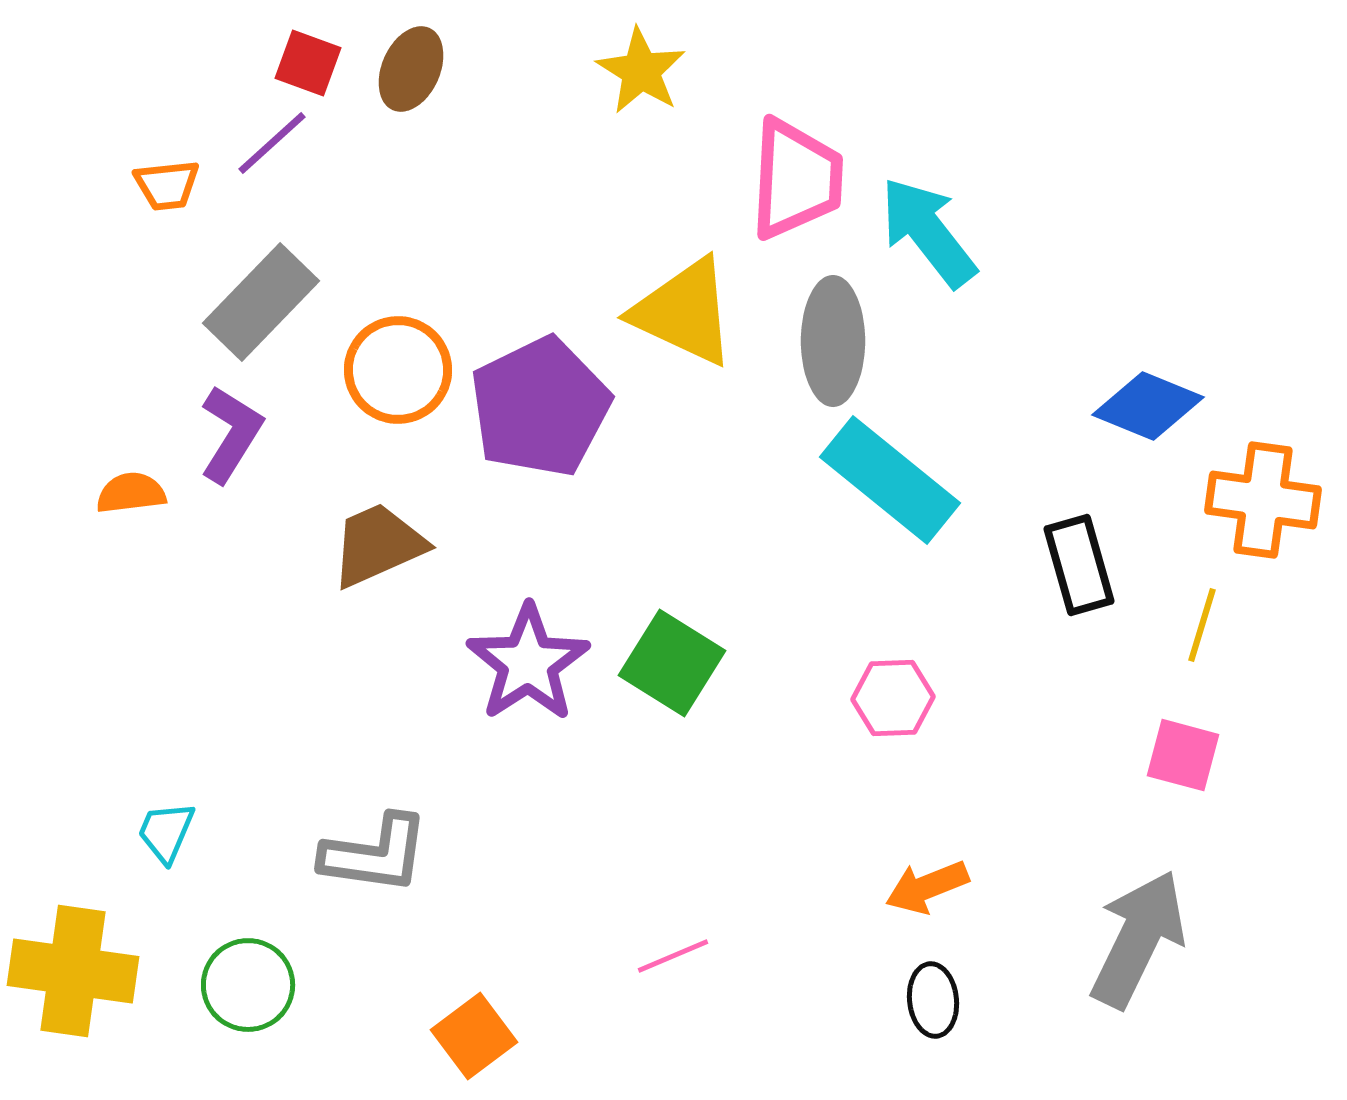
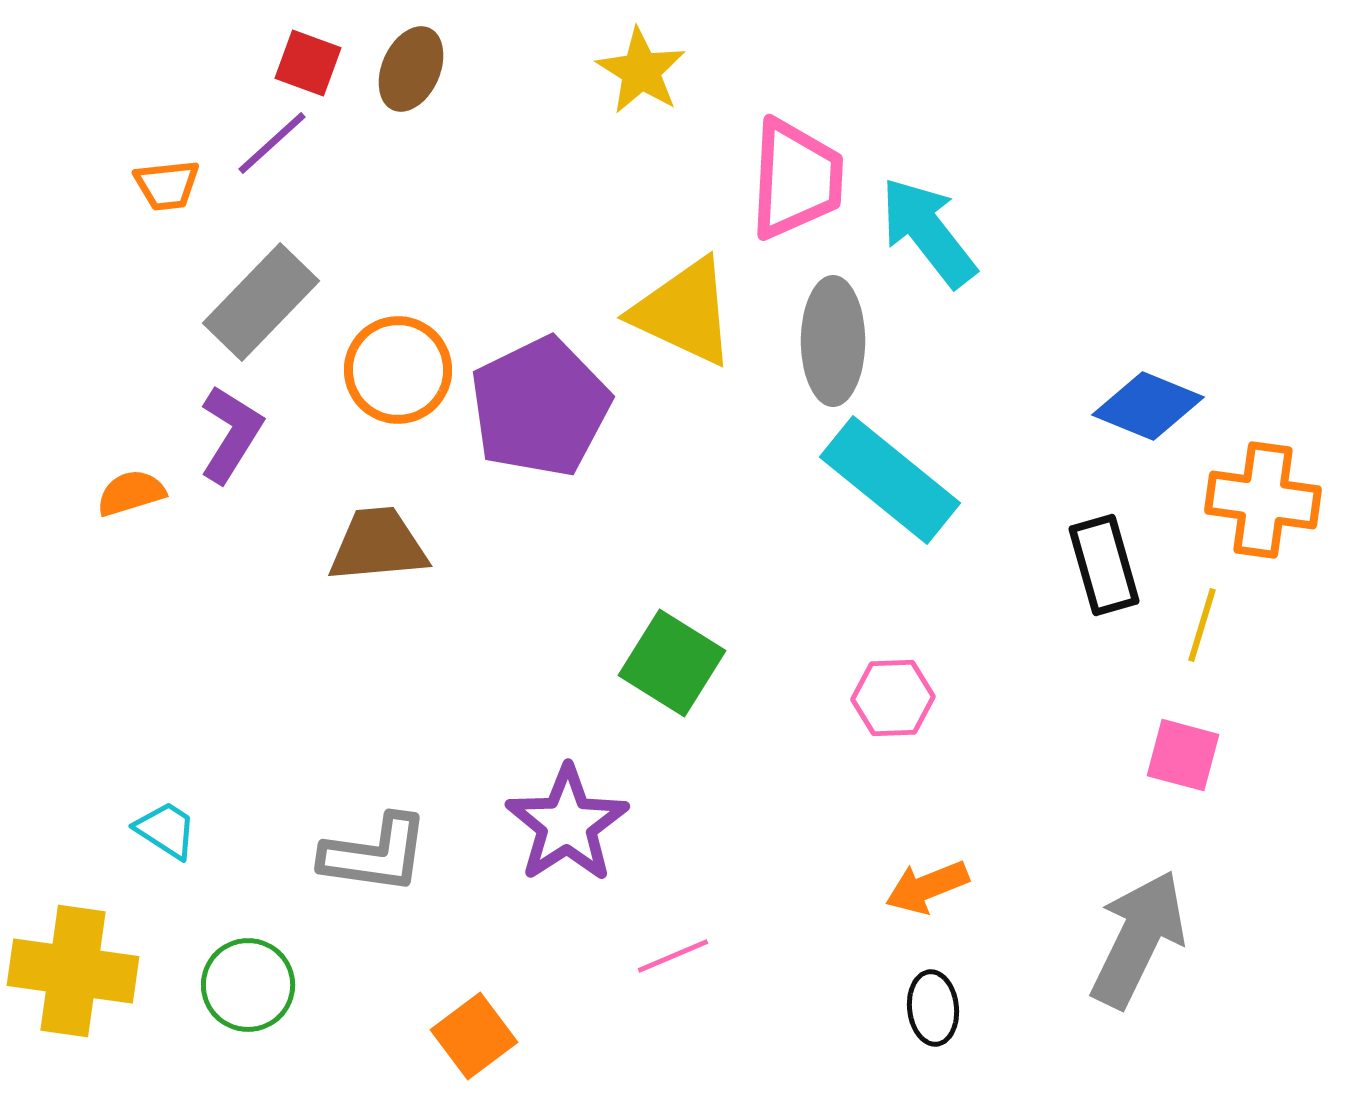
orange semicircle: rotated 10 degrees counterclockwise
brown trapezoid: rotated 19 degrees clockwise
black rectangle: moved 25 px right
purple star: moved 39 px right, 161 px down
cyan trapezoid: moved 2 px up; rotated 100 degrees clockwise
black ellipse: moved 8 px down
